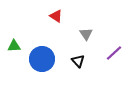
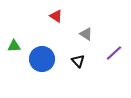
gray triangle: rotated 24 degrees counterclockwise
